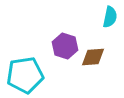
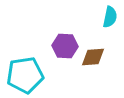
purple hexagon: rotated 15 degrees counterclockwise
